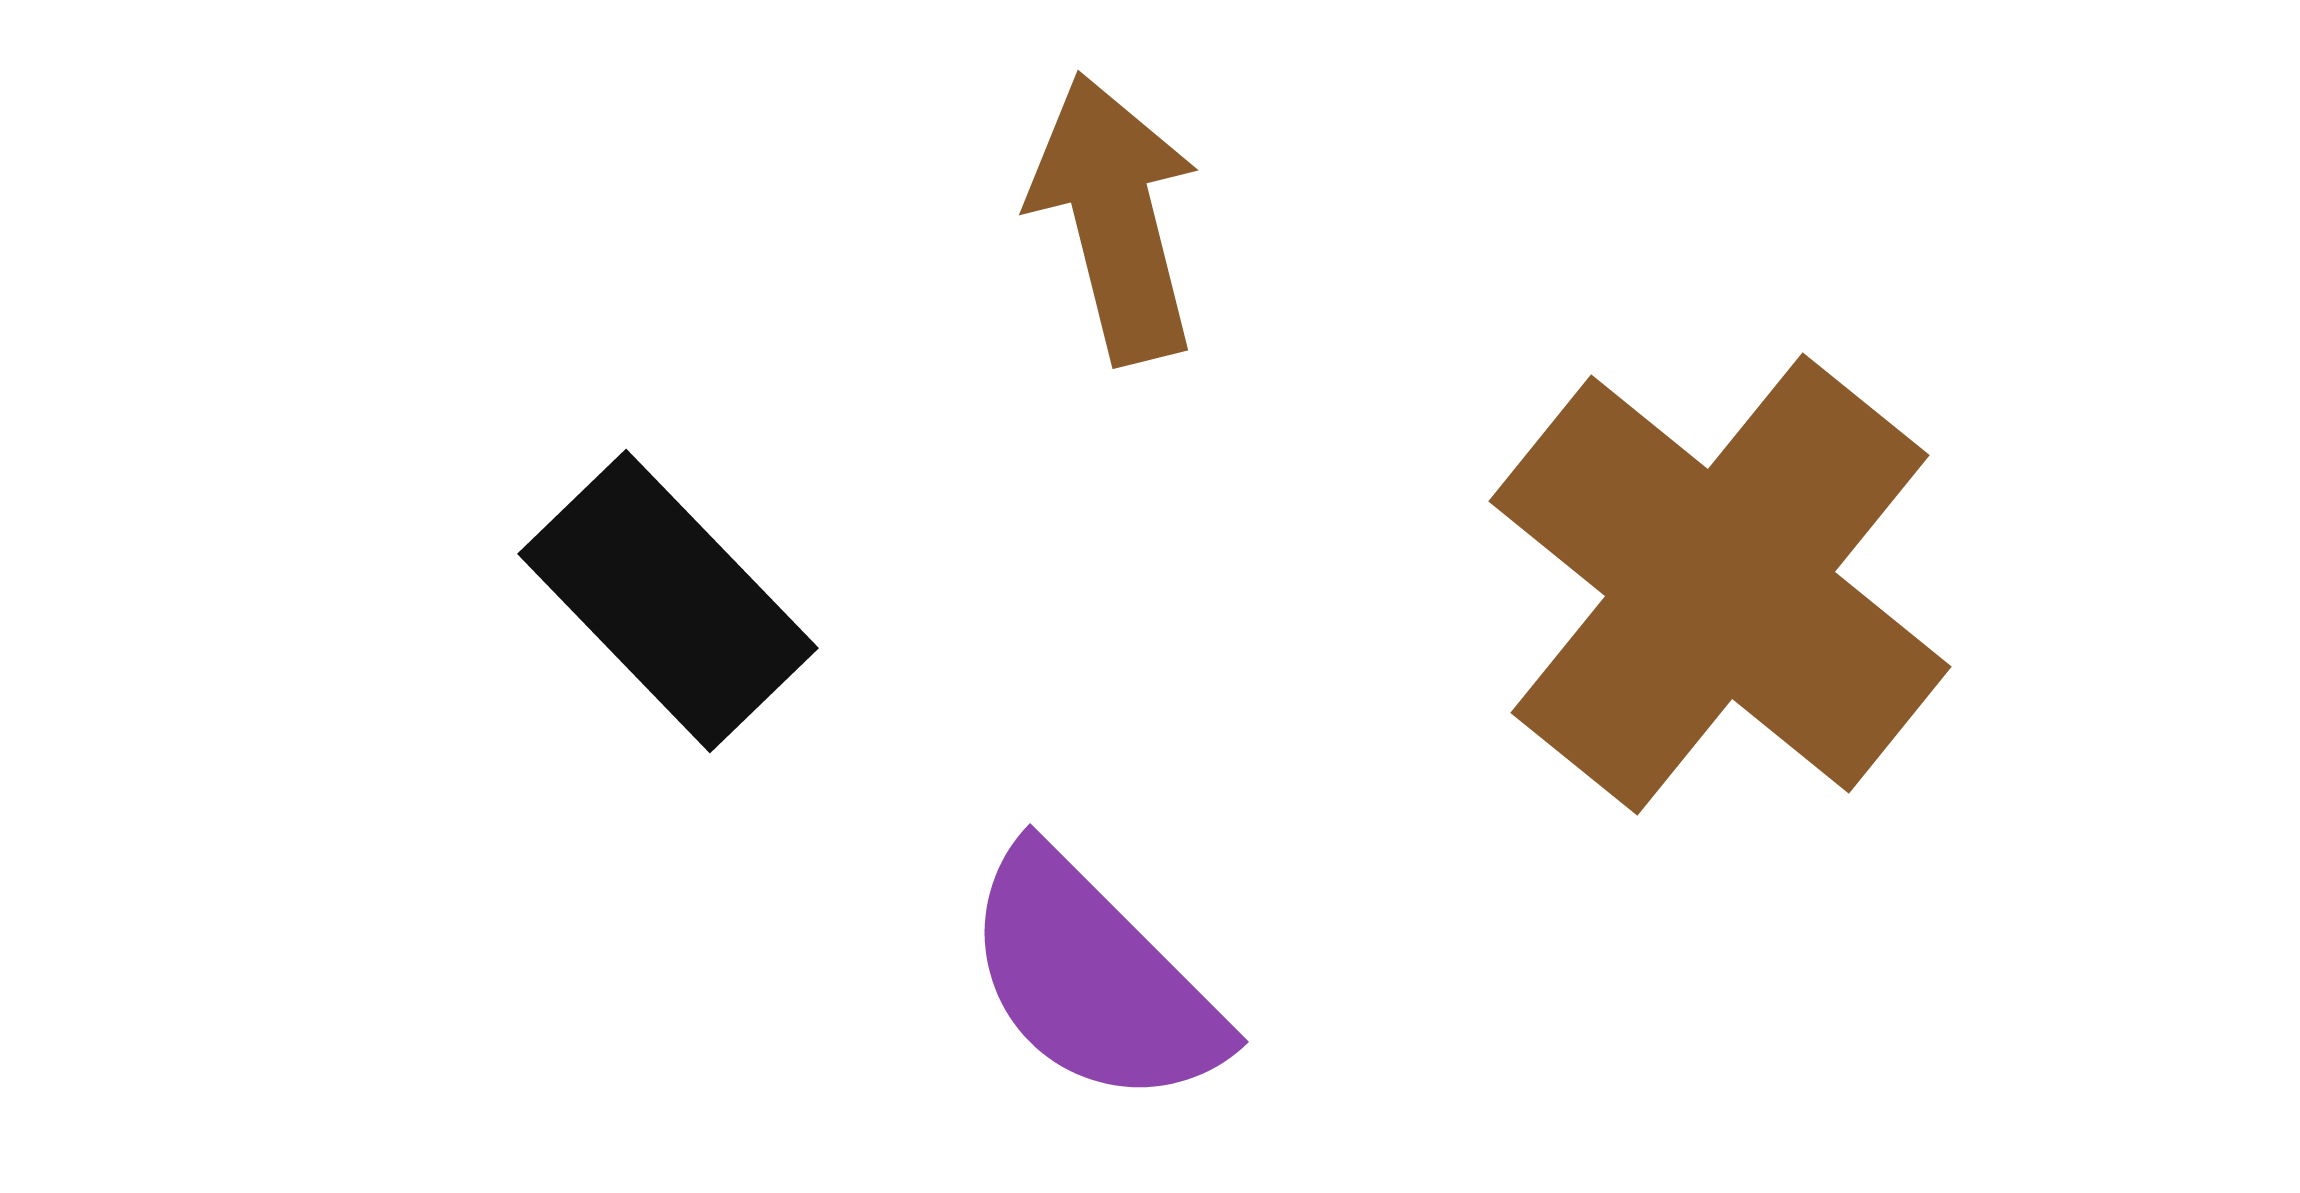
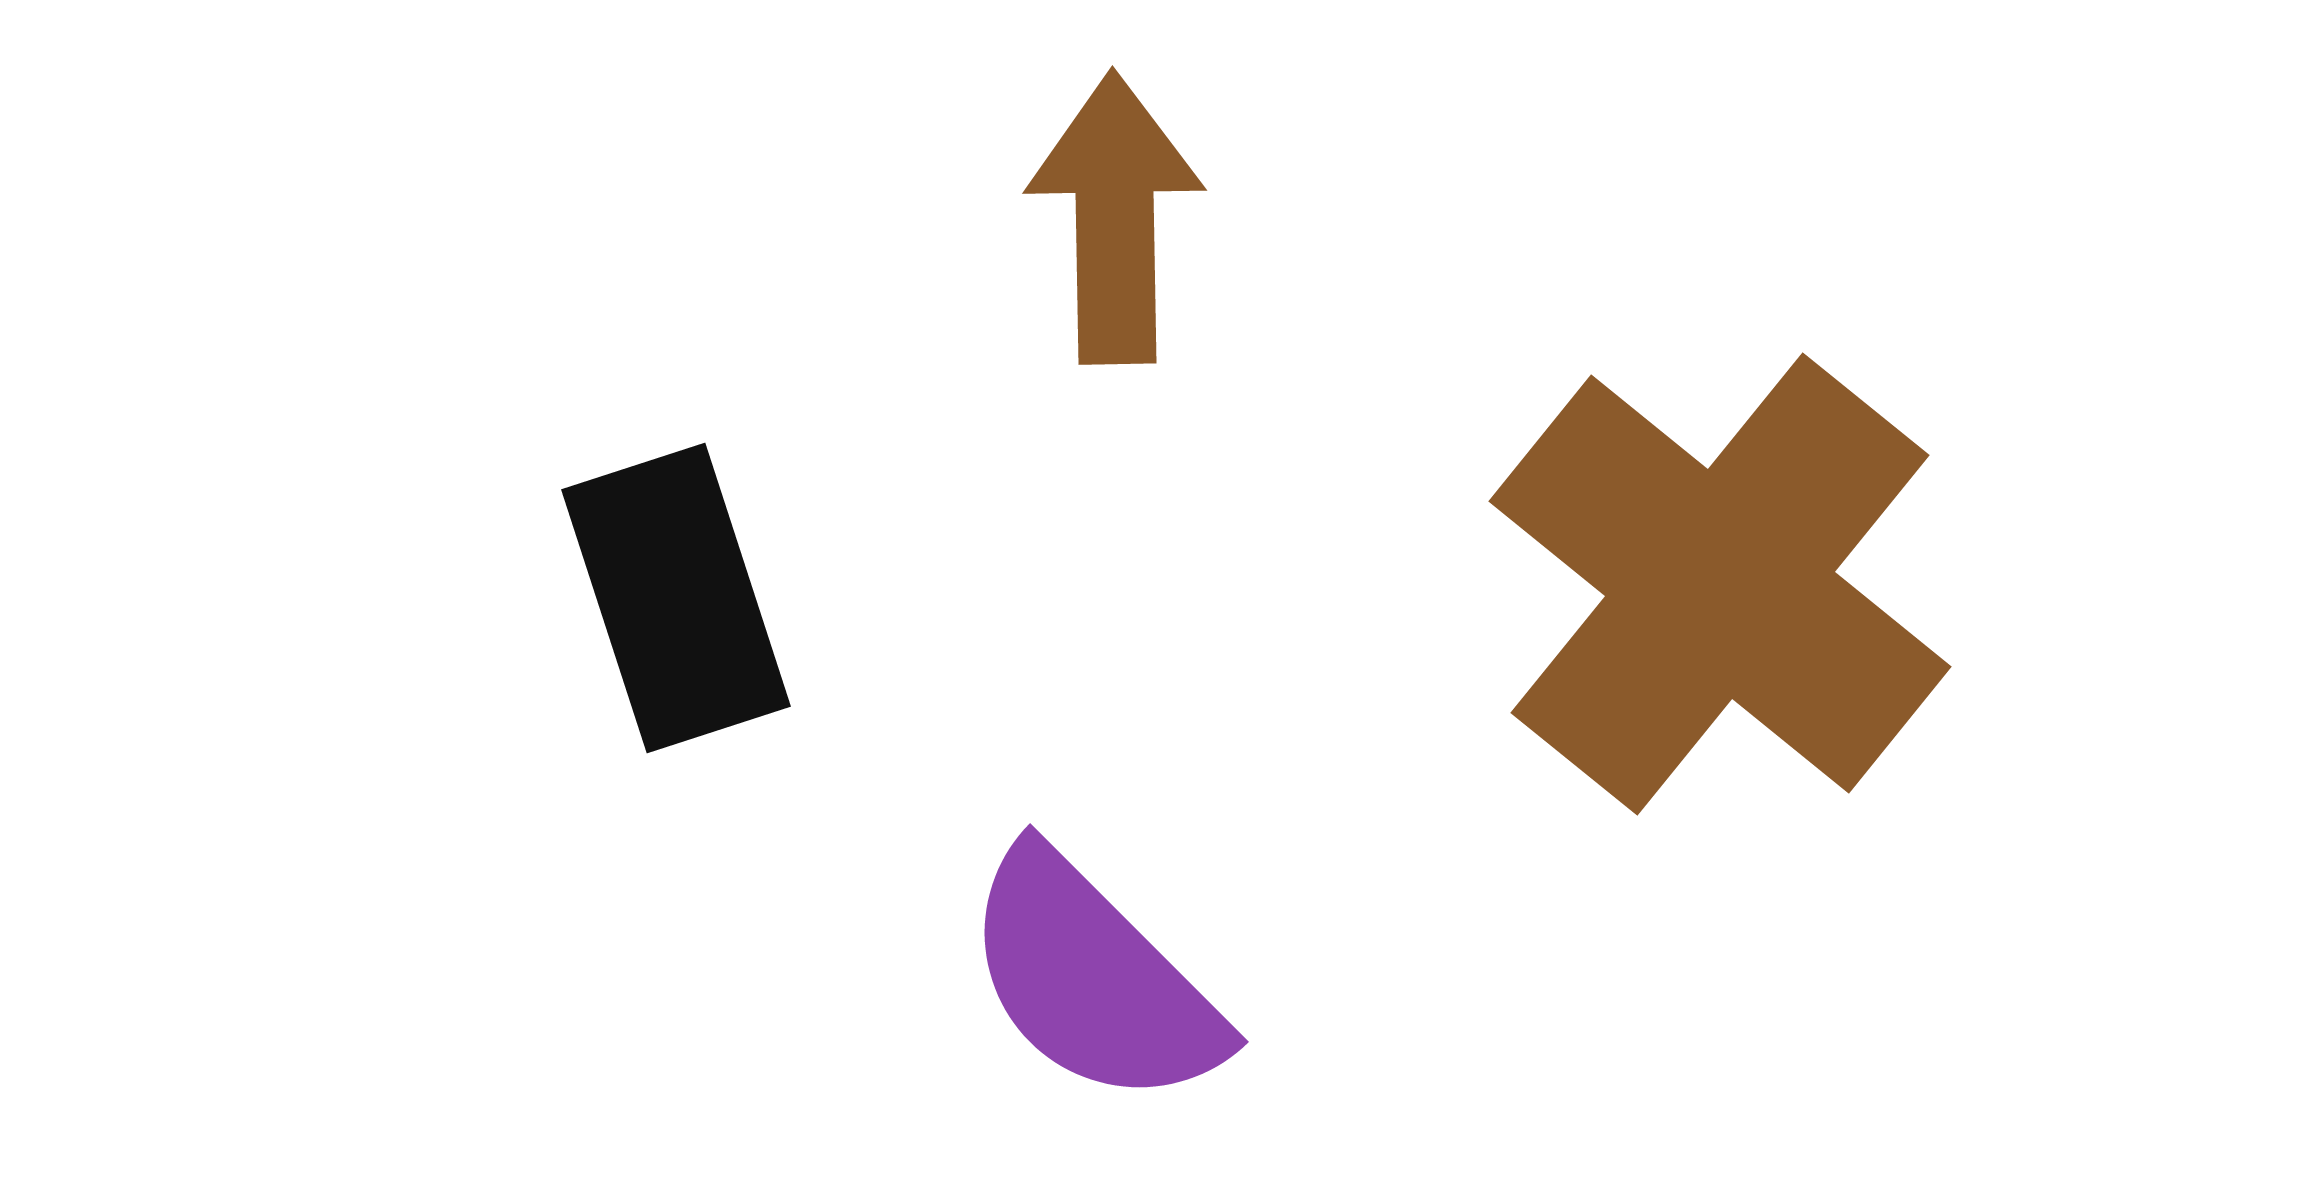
brown arrow: rotated 13 degrees clockwise
black rectangle: moved 8 px right, 3 px up; rotated 26 degrees clockwise
